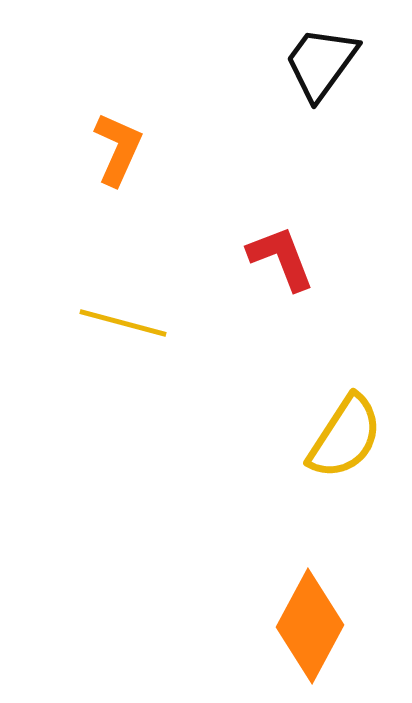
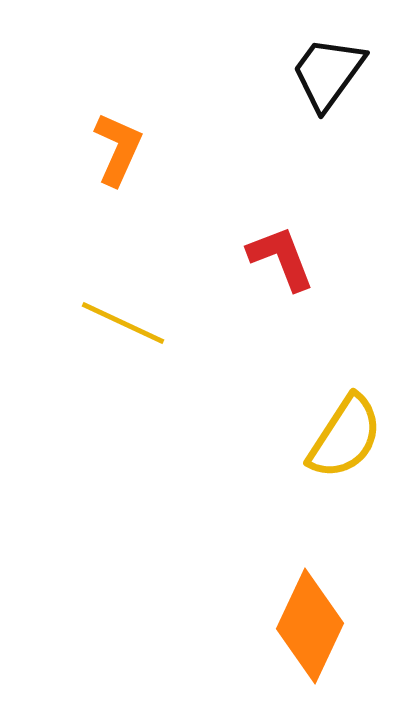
black trapezoid: moved 7 px right, 10 px down
yellow line: rotated 10 degrees clockwise
orange diamond: rotated 3 degrees counterclockwise
